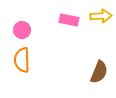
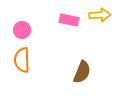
yellow arrow: moved 1 px left, 1 px up
brown semicircle: moved 17 px left
